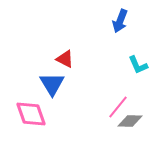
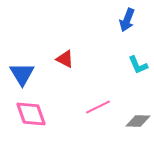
blue arrow: moved 7 px right, 1 px up
blue triangle: moved 30 px left, 10 px up
pink line: moved 20 px left; rotated 25 degrees clockwise
gray diamond: moved 8 px right
